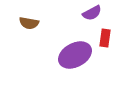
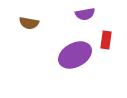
purple semicircle: moved 7 px left, 1 px down; rotated 18 degrees clockwise
red rectangle: moved 1 px right, 2 px down
